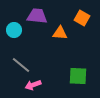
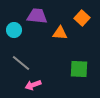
orange square: rotated 14 degrees clockwise
gray line: moved 2 px up
green square: moved 1 px right, 7 px up
